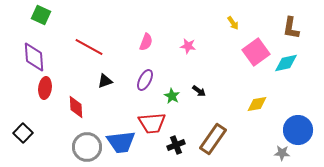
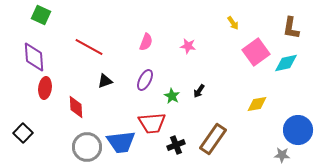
black arrow: rotated 88 degrees clockwise
gray star: moved 2 px down
